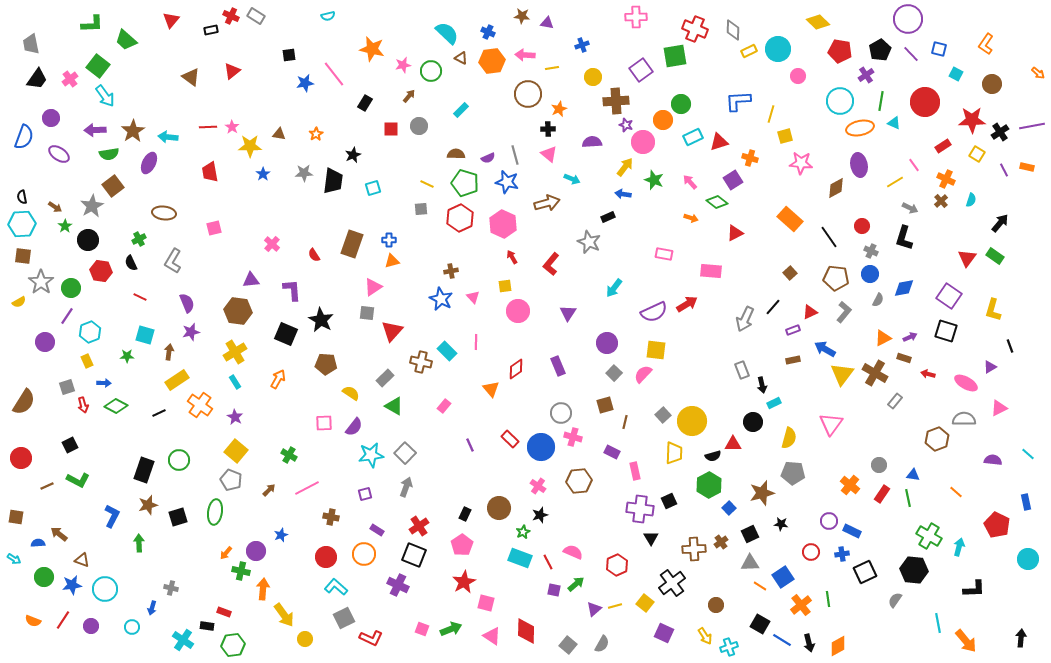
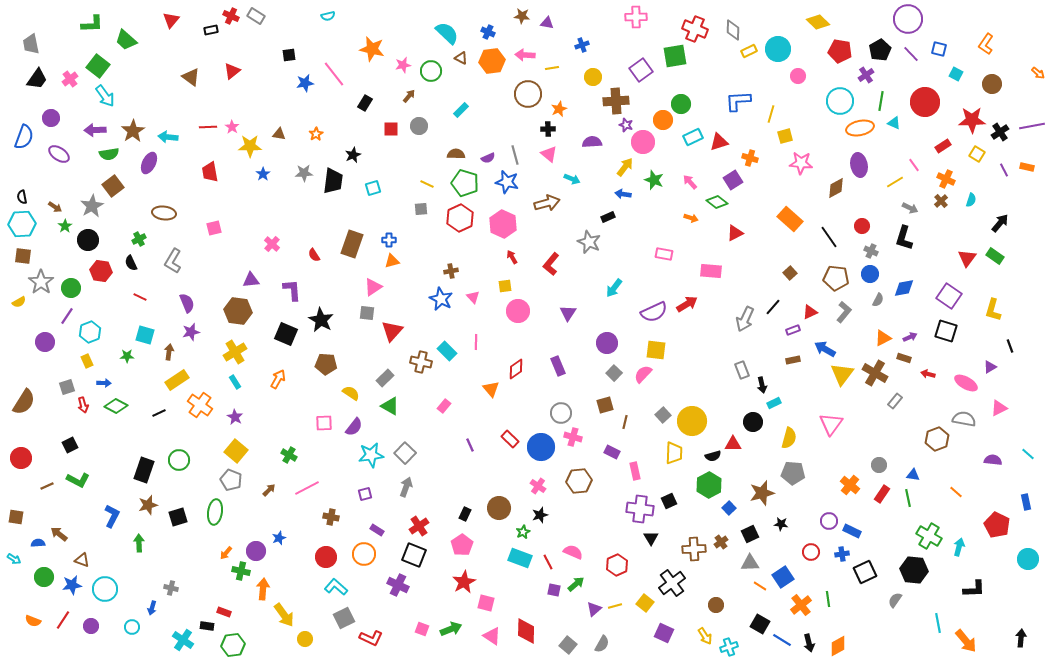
green triangle at (394, 406): moved 4 px left
gray semicircle at (964, 419): rotated 10 degrees clockwise
blue star at (281, 535): moved 2 px left, 3 px down
